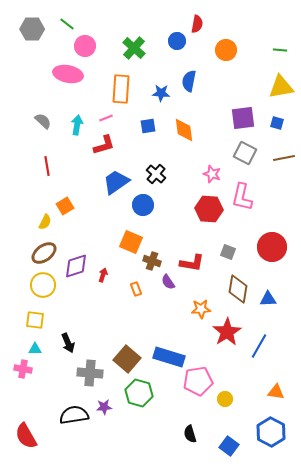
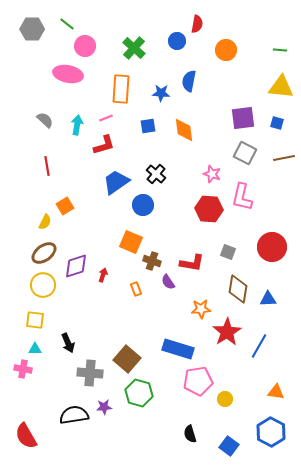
yellow triangle at (281, 87): rotated 16 degrees clockwise
gray semicircle at (43, 121): moved 2 px right, 1 px up
blue rectangle at (169, 357): moved 9 px right, 8 px up
